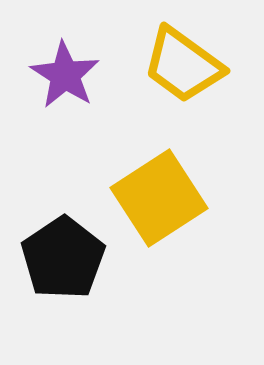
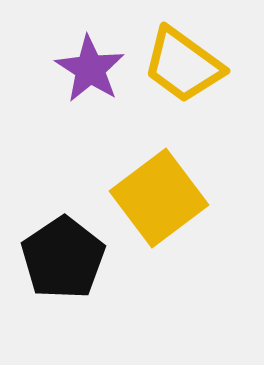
purple star: moved 25 px right, 6 px up
yellow square: rotated 4 degrees counterclockwise
